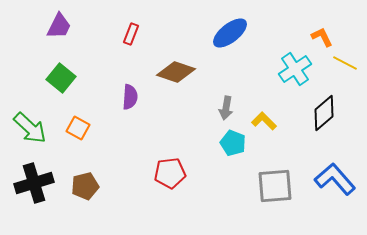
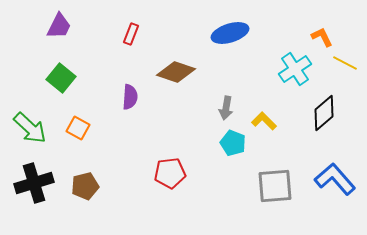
blue ellipse: rotated 21 degrees clockwise
